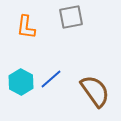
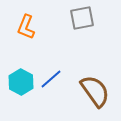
gray square: moved 11 px right, 1 px down
orange L-shape: rotated 15 degrees clockwise
